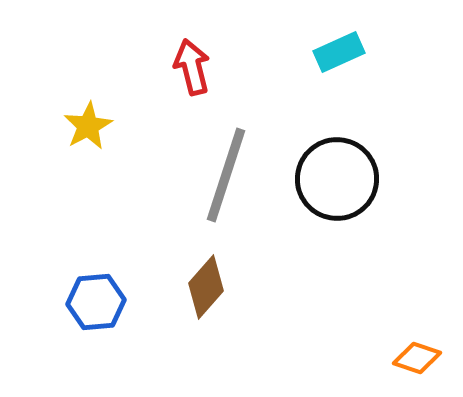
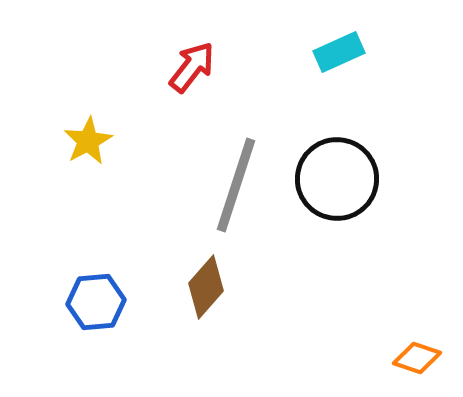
red arrow: rotated 52 degrees clockwise
yellow star: moved 15 px down
gray line: moved 10 px right, 10 px down
